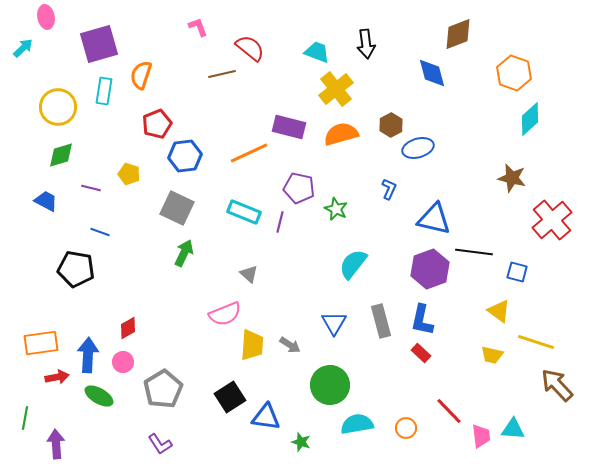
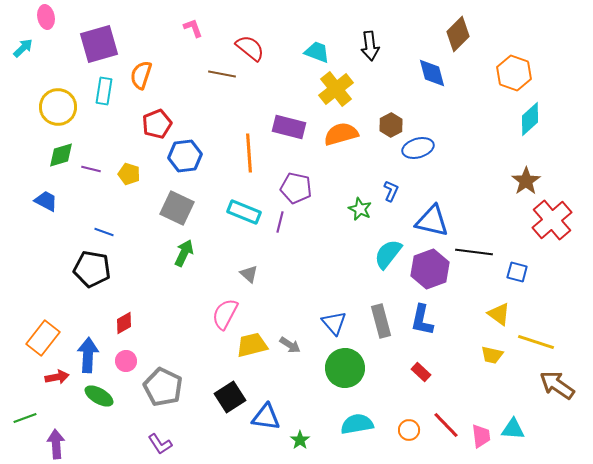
pink L-shape at (198, 27): moved 5 px left, 1 px down
brown diamond at (458, 34): rotated 24 degrees counterclockwise
black arrow at (366, 44): moved 4 px right, 2 px down
brown line at (222, 74): rotated 24 degrees clockwise
orange line at (249, 153): rotated 69 degrees counterclockwise
brown star at (512, 178): moved 14 px right, 3 px down; rotated 24 degrees clockwise
purple line at (91, 188): moved 19 px up
purple pentagon at (299, 188): moved 3 px left
blue L-shape at (389, 189): moved 2 px right, 2 px down
green star at (336, 209): moved 24 px right
blue triangle at (434, 219): moved 2 px left, 2 px down
blue line at (100, 232): moved 4 px right
cyan semicircle at (353, 264): moved 35 px right, 10 px up
black pentagon at (76, 269): moved 16 px right
yellow triangle at (499, 311): moved 3 px down
pink semicircle at (225, 314): rotated 140 degrees clockwise
blue triangle at (334, 323): rotated 12 degrees counterclockwise
red diamond at (128, 328): moved 4 px left, 5 px up
orange rectangle at (41, 343): moved 2 px right, 5 px up; rotated 44 degrees counterclockwise
yellow trapezoid at (252, 345): rotated 108 degrees counterclockwise
red rectangle at (421, 353): moved 19 px down
pink circle at (123, 362): moved 3 px right, 1 px up
green circle at (330, 385): moved 15 px right, 17 px up
brown arrow at (557, 385): rotated 12 degrees counterclockwise
gray pentagon at (163, 389): moved 2 px up; rotated 15 degrees counterclockwise
red line at (449, 411): moved 3 px left, 14 px down
green line at (25, 418): rotated 60 degrees clockwise
orange circle at (406, 428): moved 3 px right, 2 px down
green star at (301, 442): moved 1 px left, 2 px up; rotated 18 degrees clockwise
